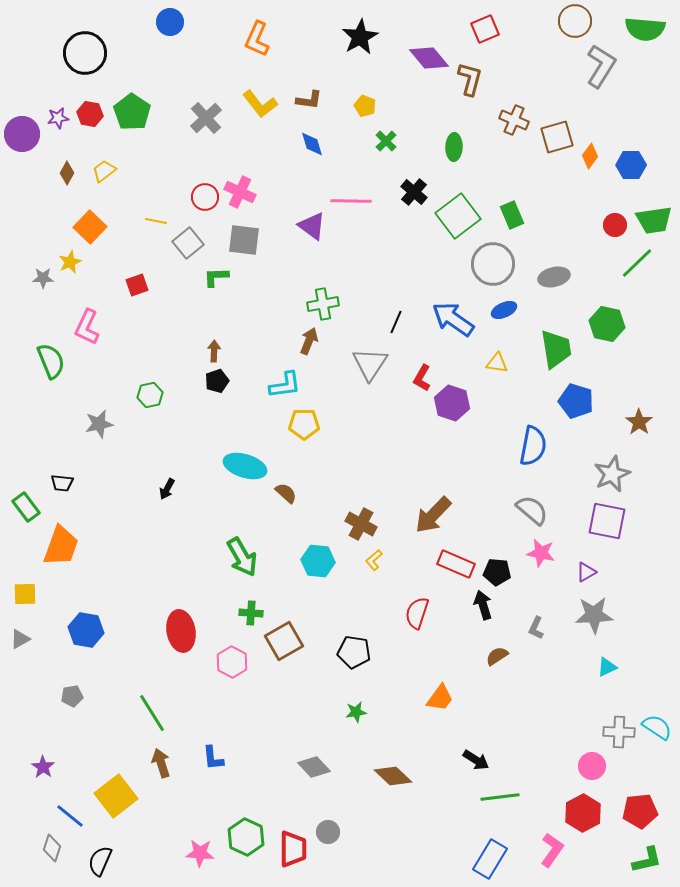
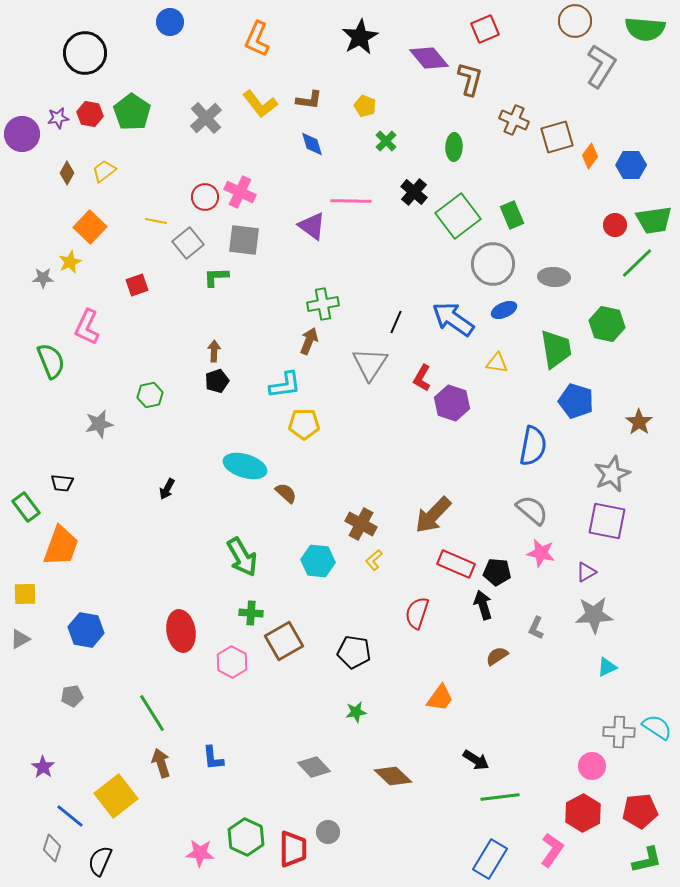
gray ellipse at (554, 277): rotated 16 degrees clockwise
